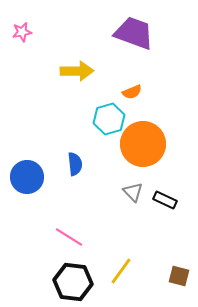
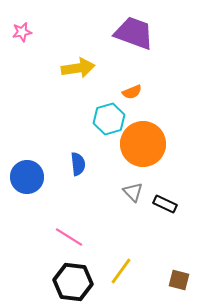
yellow arrow: moved 1 px right, 3 px up; rotated 8 degrees counterclockwise
blue semicircle: moved 3 px right
black rectangle: moved 4 px down
brown square: moved 4 px down
